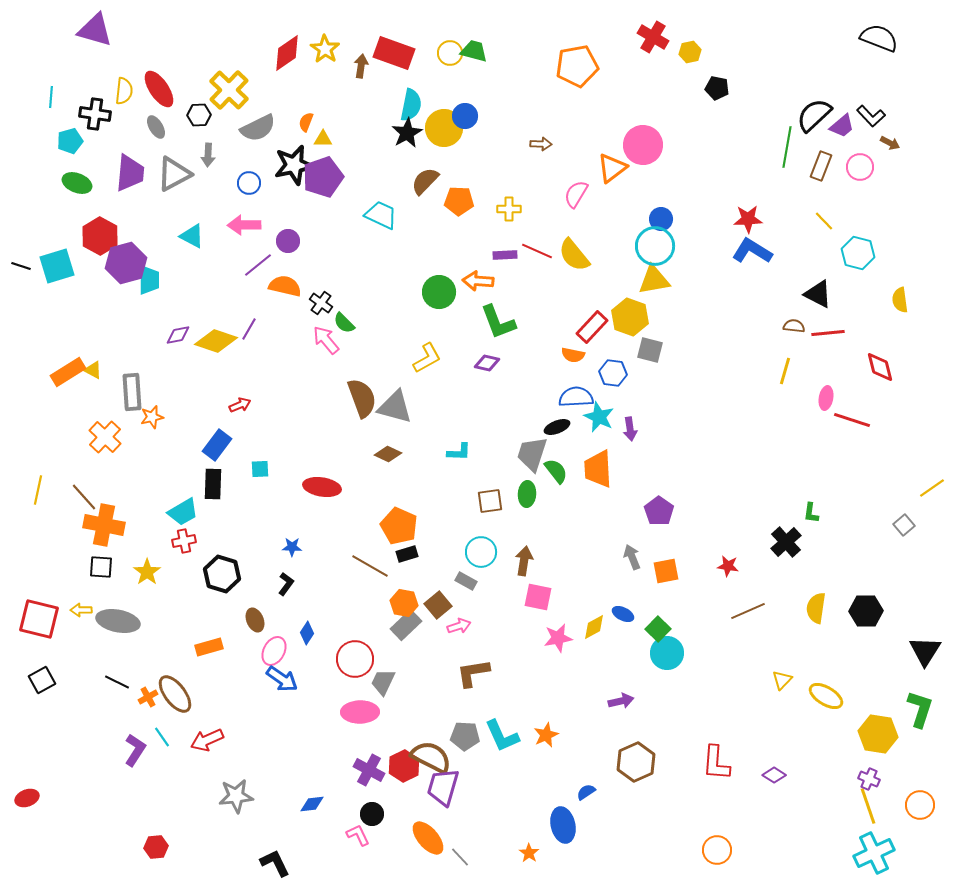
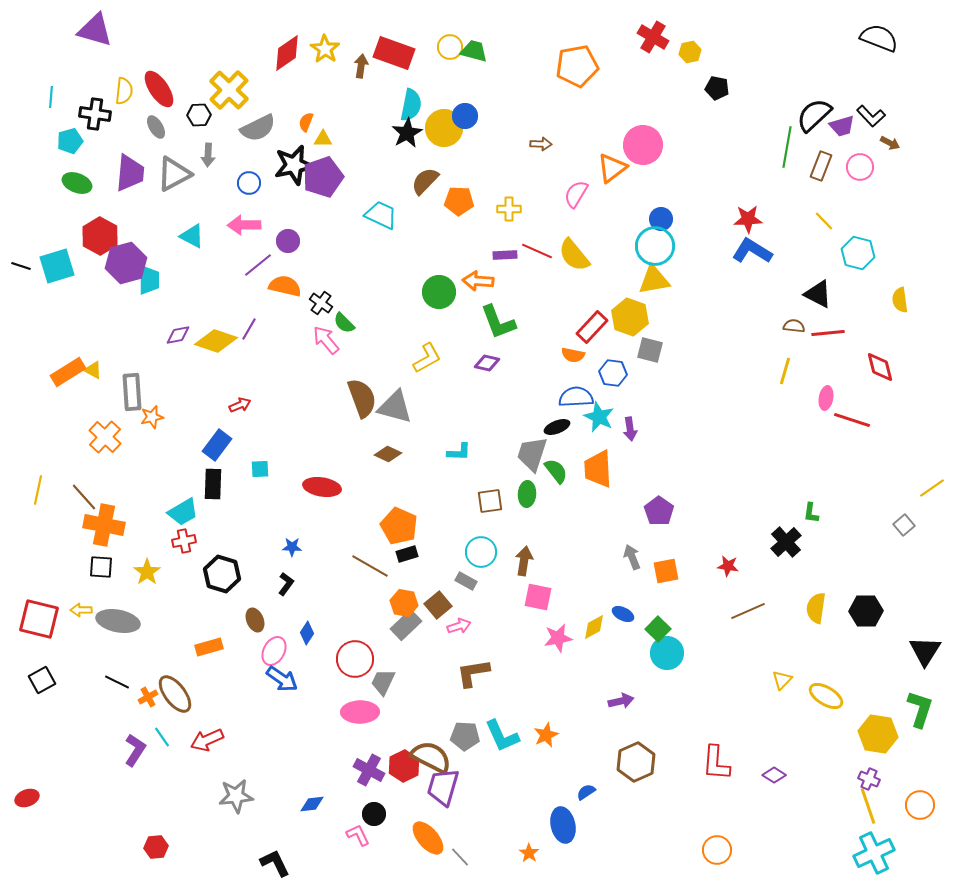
yellow circle at (450, 53): moved 6 px up
purple trapezoid at (842, 126): rotated 24 degrees clockwise
black circle at (372, 814): moved 2 px right
